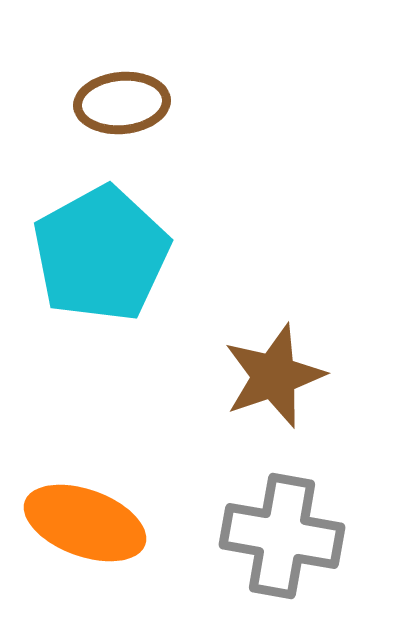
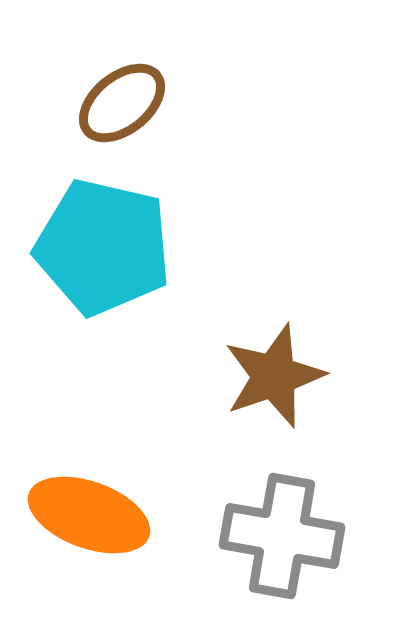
brown ellipse: rotated 34 degrees counterclockwise
cyan pentagon: moved 2 px right, 7 px up; rotated 30 degrees counterclockwise
orange ellipse: moved 4 px right, 8 px up
